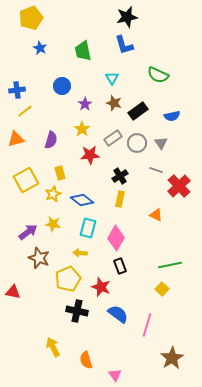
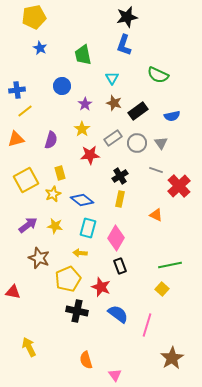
yellow pentagon at (31, 18): moved 3 px right, 1 px up; rotated 10 degrees clockwise
blue L-shape at (124, 45): rotated 35 degrees clockwise
green trapezoid at (83, 51): moved 4 px down
yellow star at (53, 224): moved 2 px right, 2 px down
purple arrow at (28, 232): moved 7 px up
yellow arrow at (53, 347): moved 24 px left
